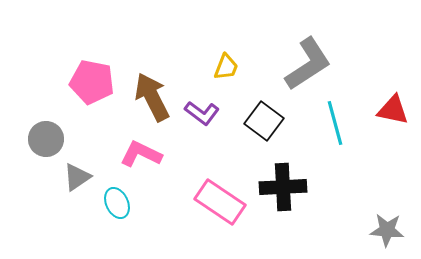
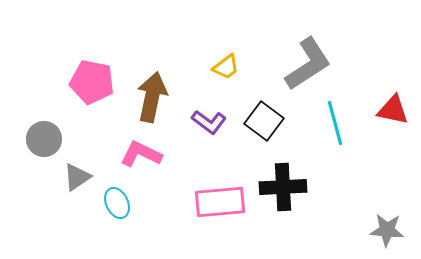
yellow trapezoid: rotated 32 degrees clockwise
brown arrow: rotated 39 degrees clockwise
purple L-shape: moved 7 px right, 9 px down
gray circle: moved 2 px left
pink rectangle: rotated 39 degrees counterclockwise
